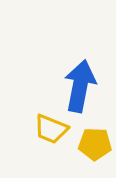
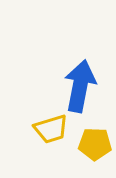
yellow trapezoid: rotated 39 degrees counterclockwise
